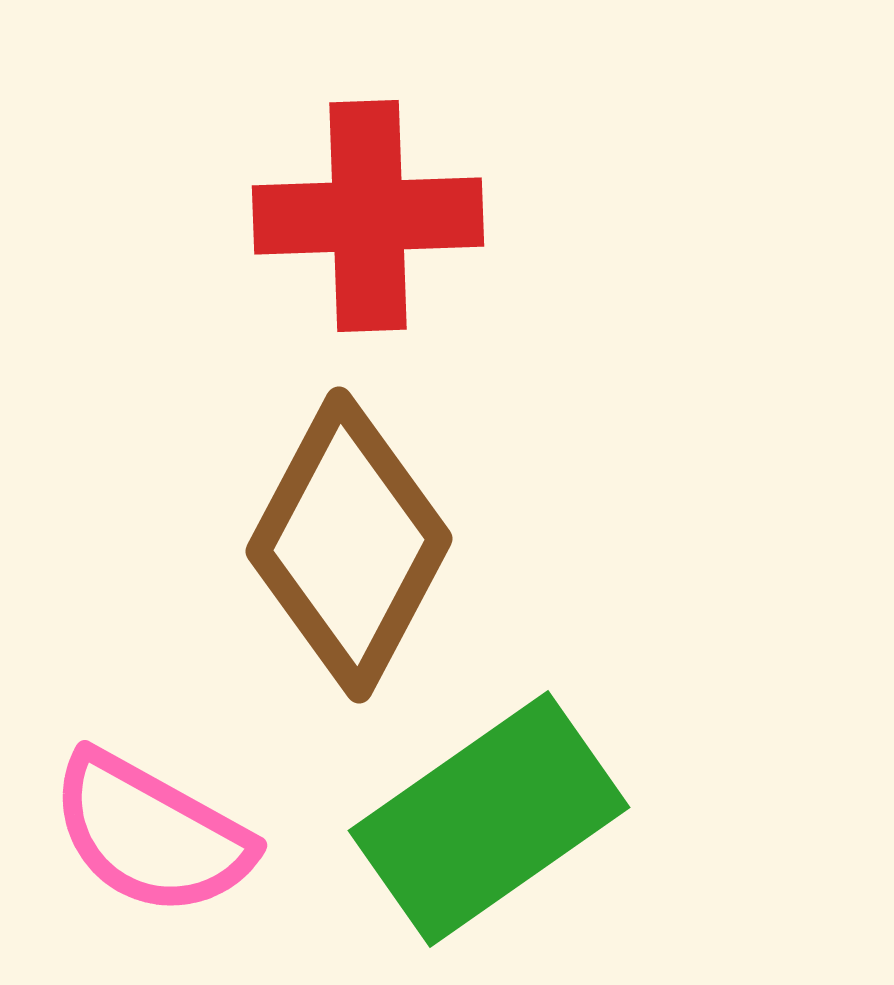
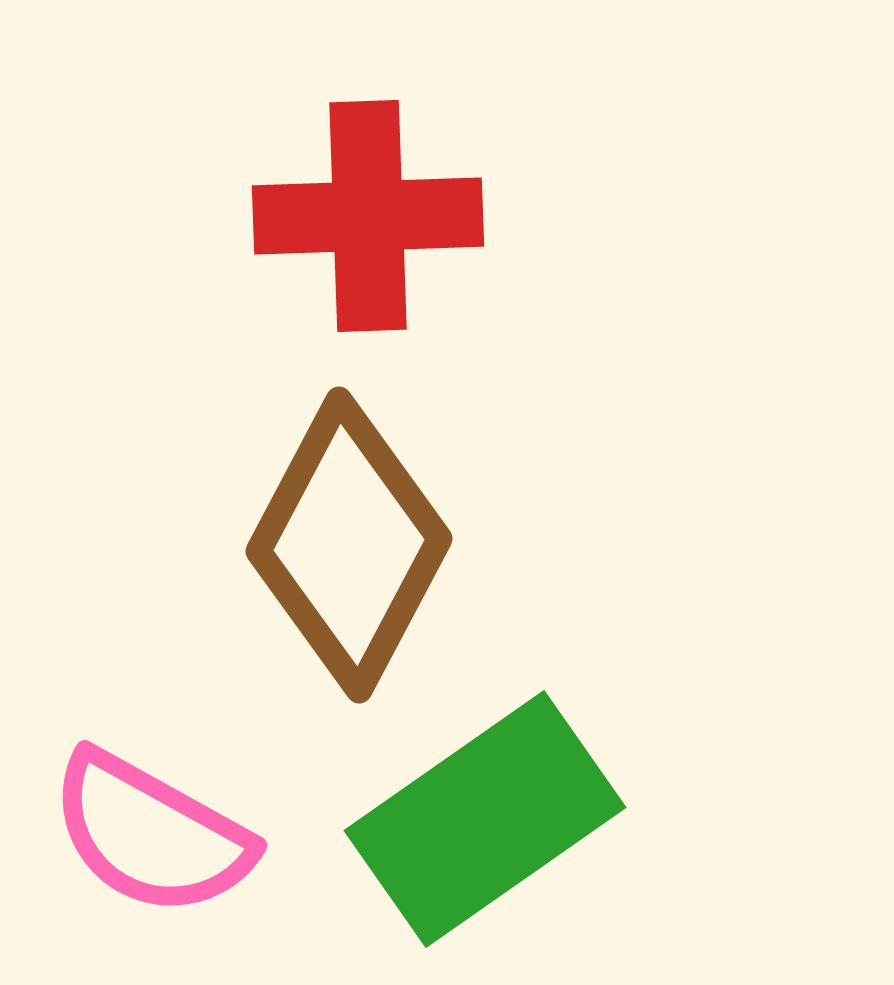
green rectangle: moved 4 px left
